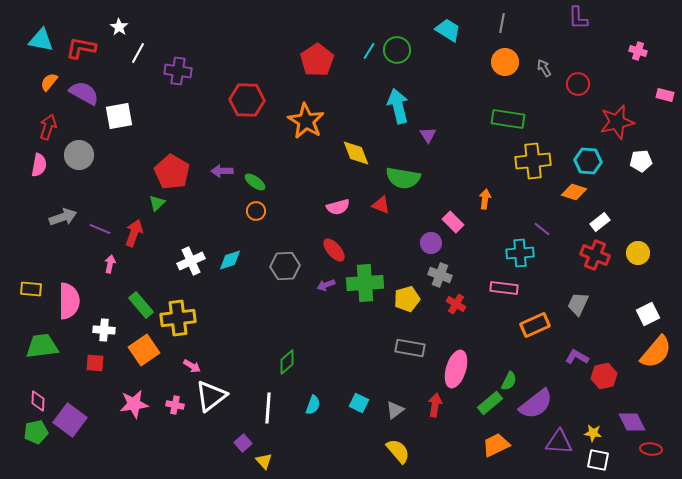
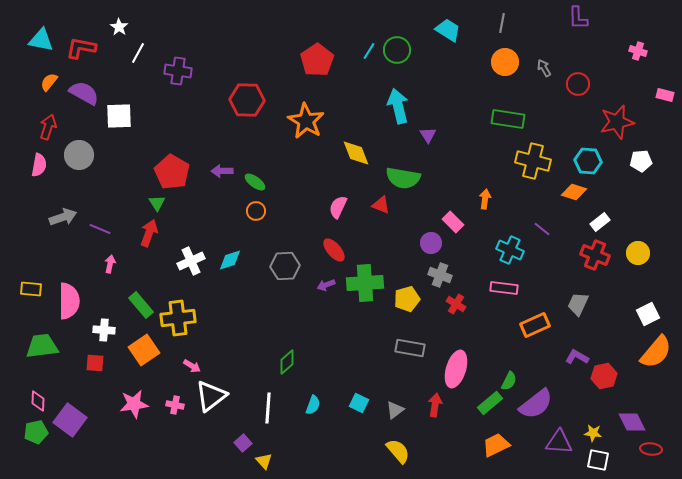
white square at (119, 116): rotated 8 degrees clockwise
yellow cross at (533, 161): rotated 20 degrees clockwise
green triangle at (157, 203): rotated 18 degrees counterclockwise
pink semicircle at (338, 207): rotated 130 degrees clockwise
red arrow at (134, 233): moved 15 px right
cyan cross at (520, 253): moved 10 px left, 3 px up; rotated 28 degrees clockwise
